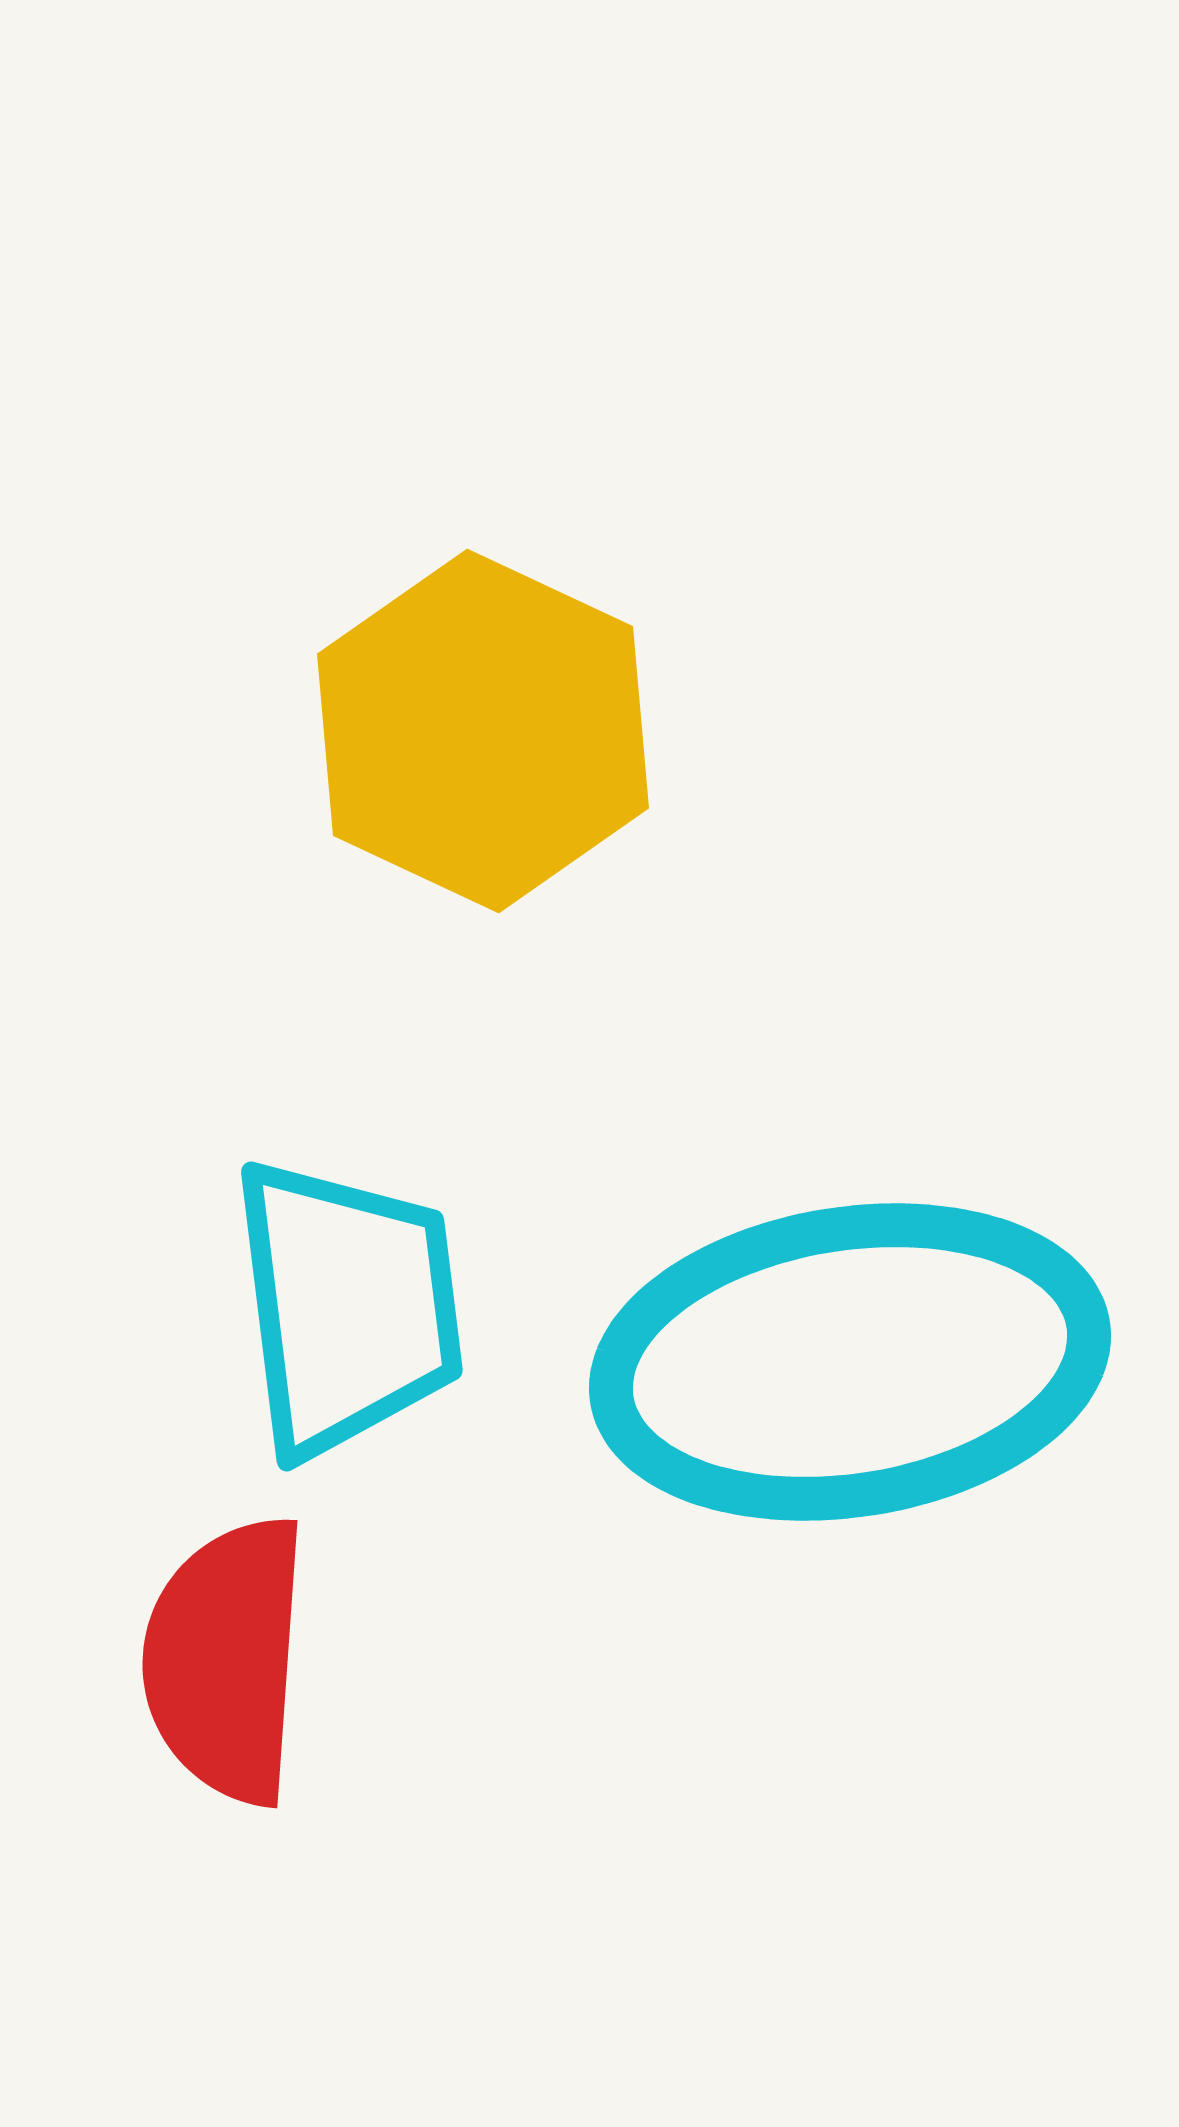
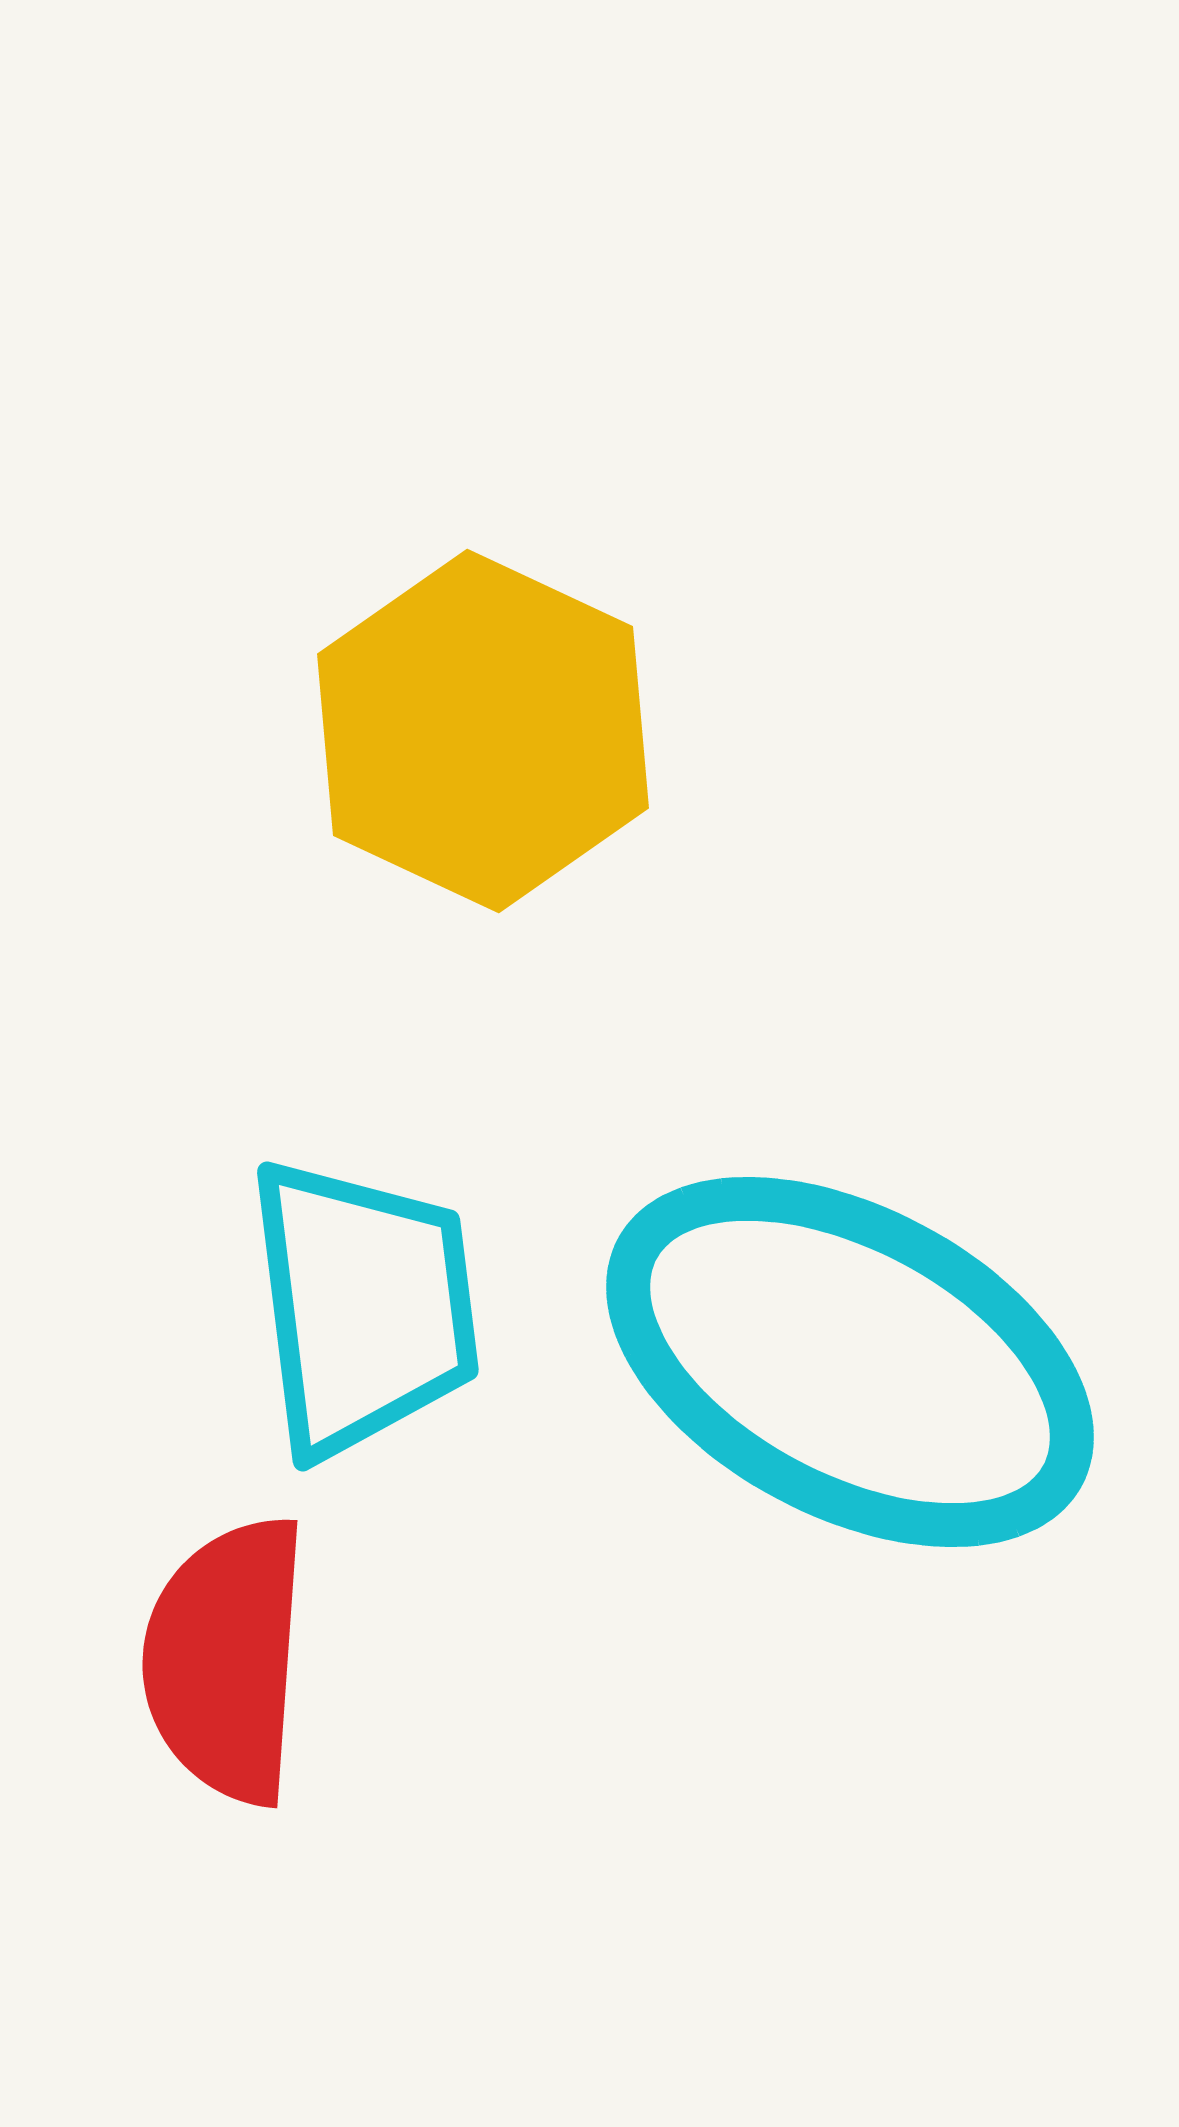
cyan trapezoid: moved 16 px right
cyan ellipse: rotated 37 degrees clockwise
